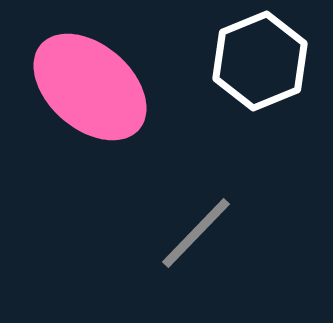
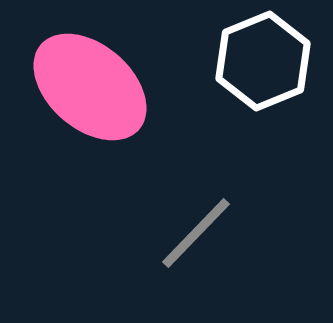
white hexagon: moved 3 px right
